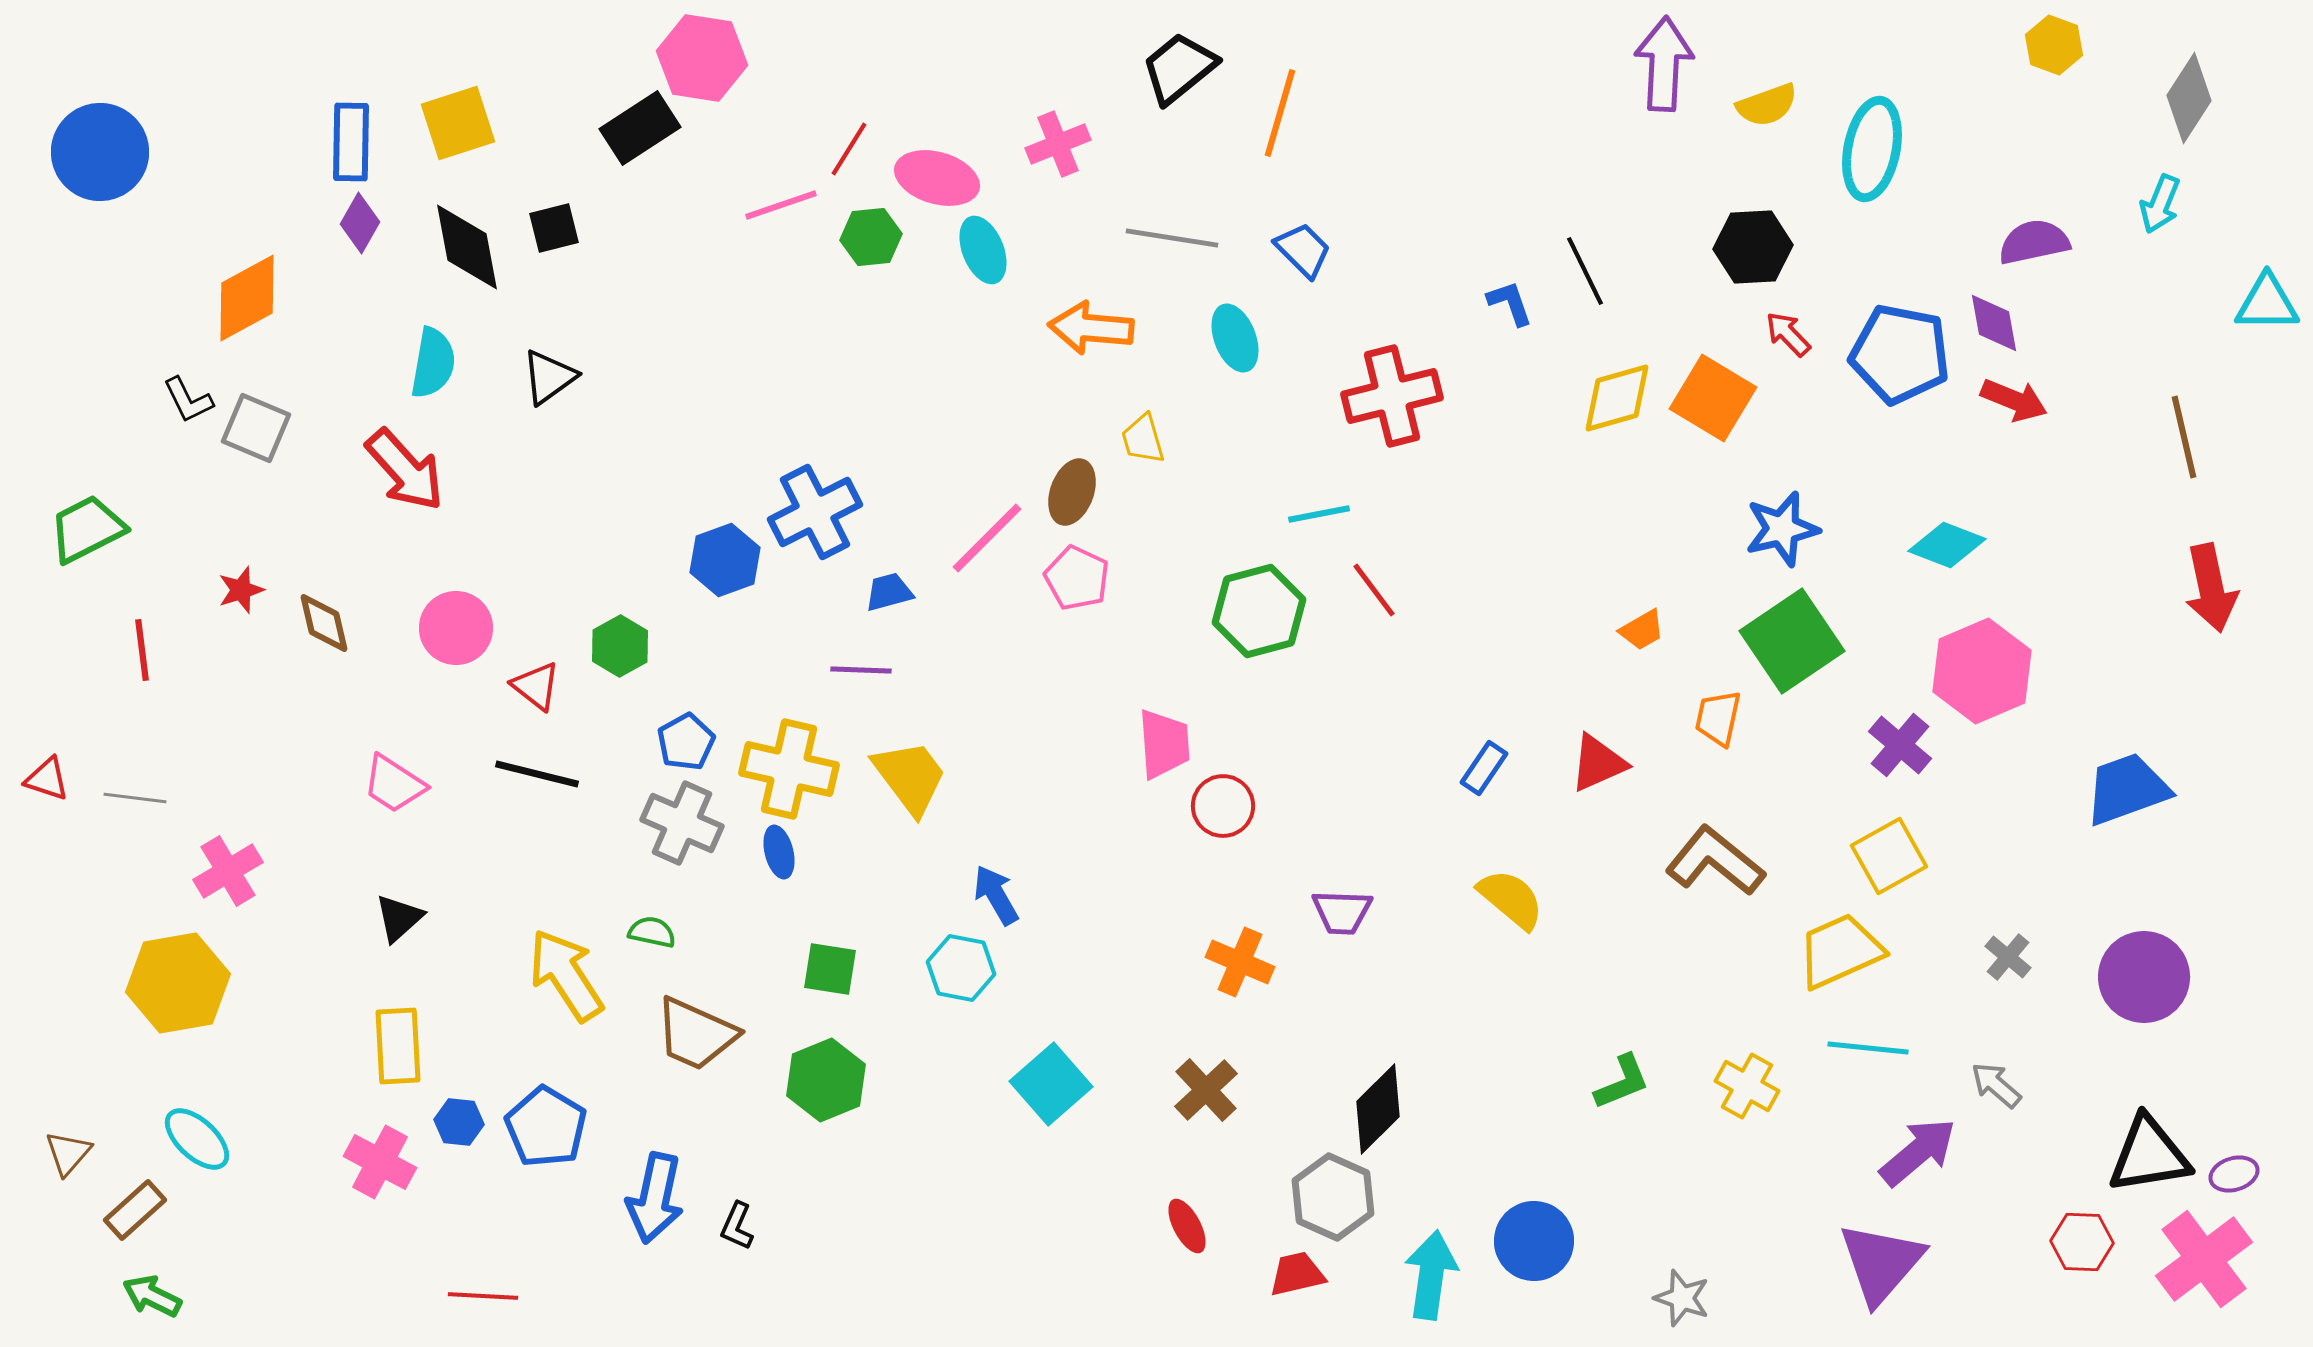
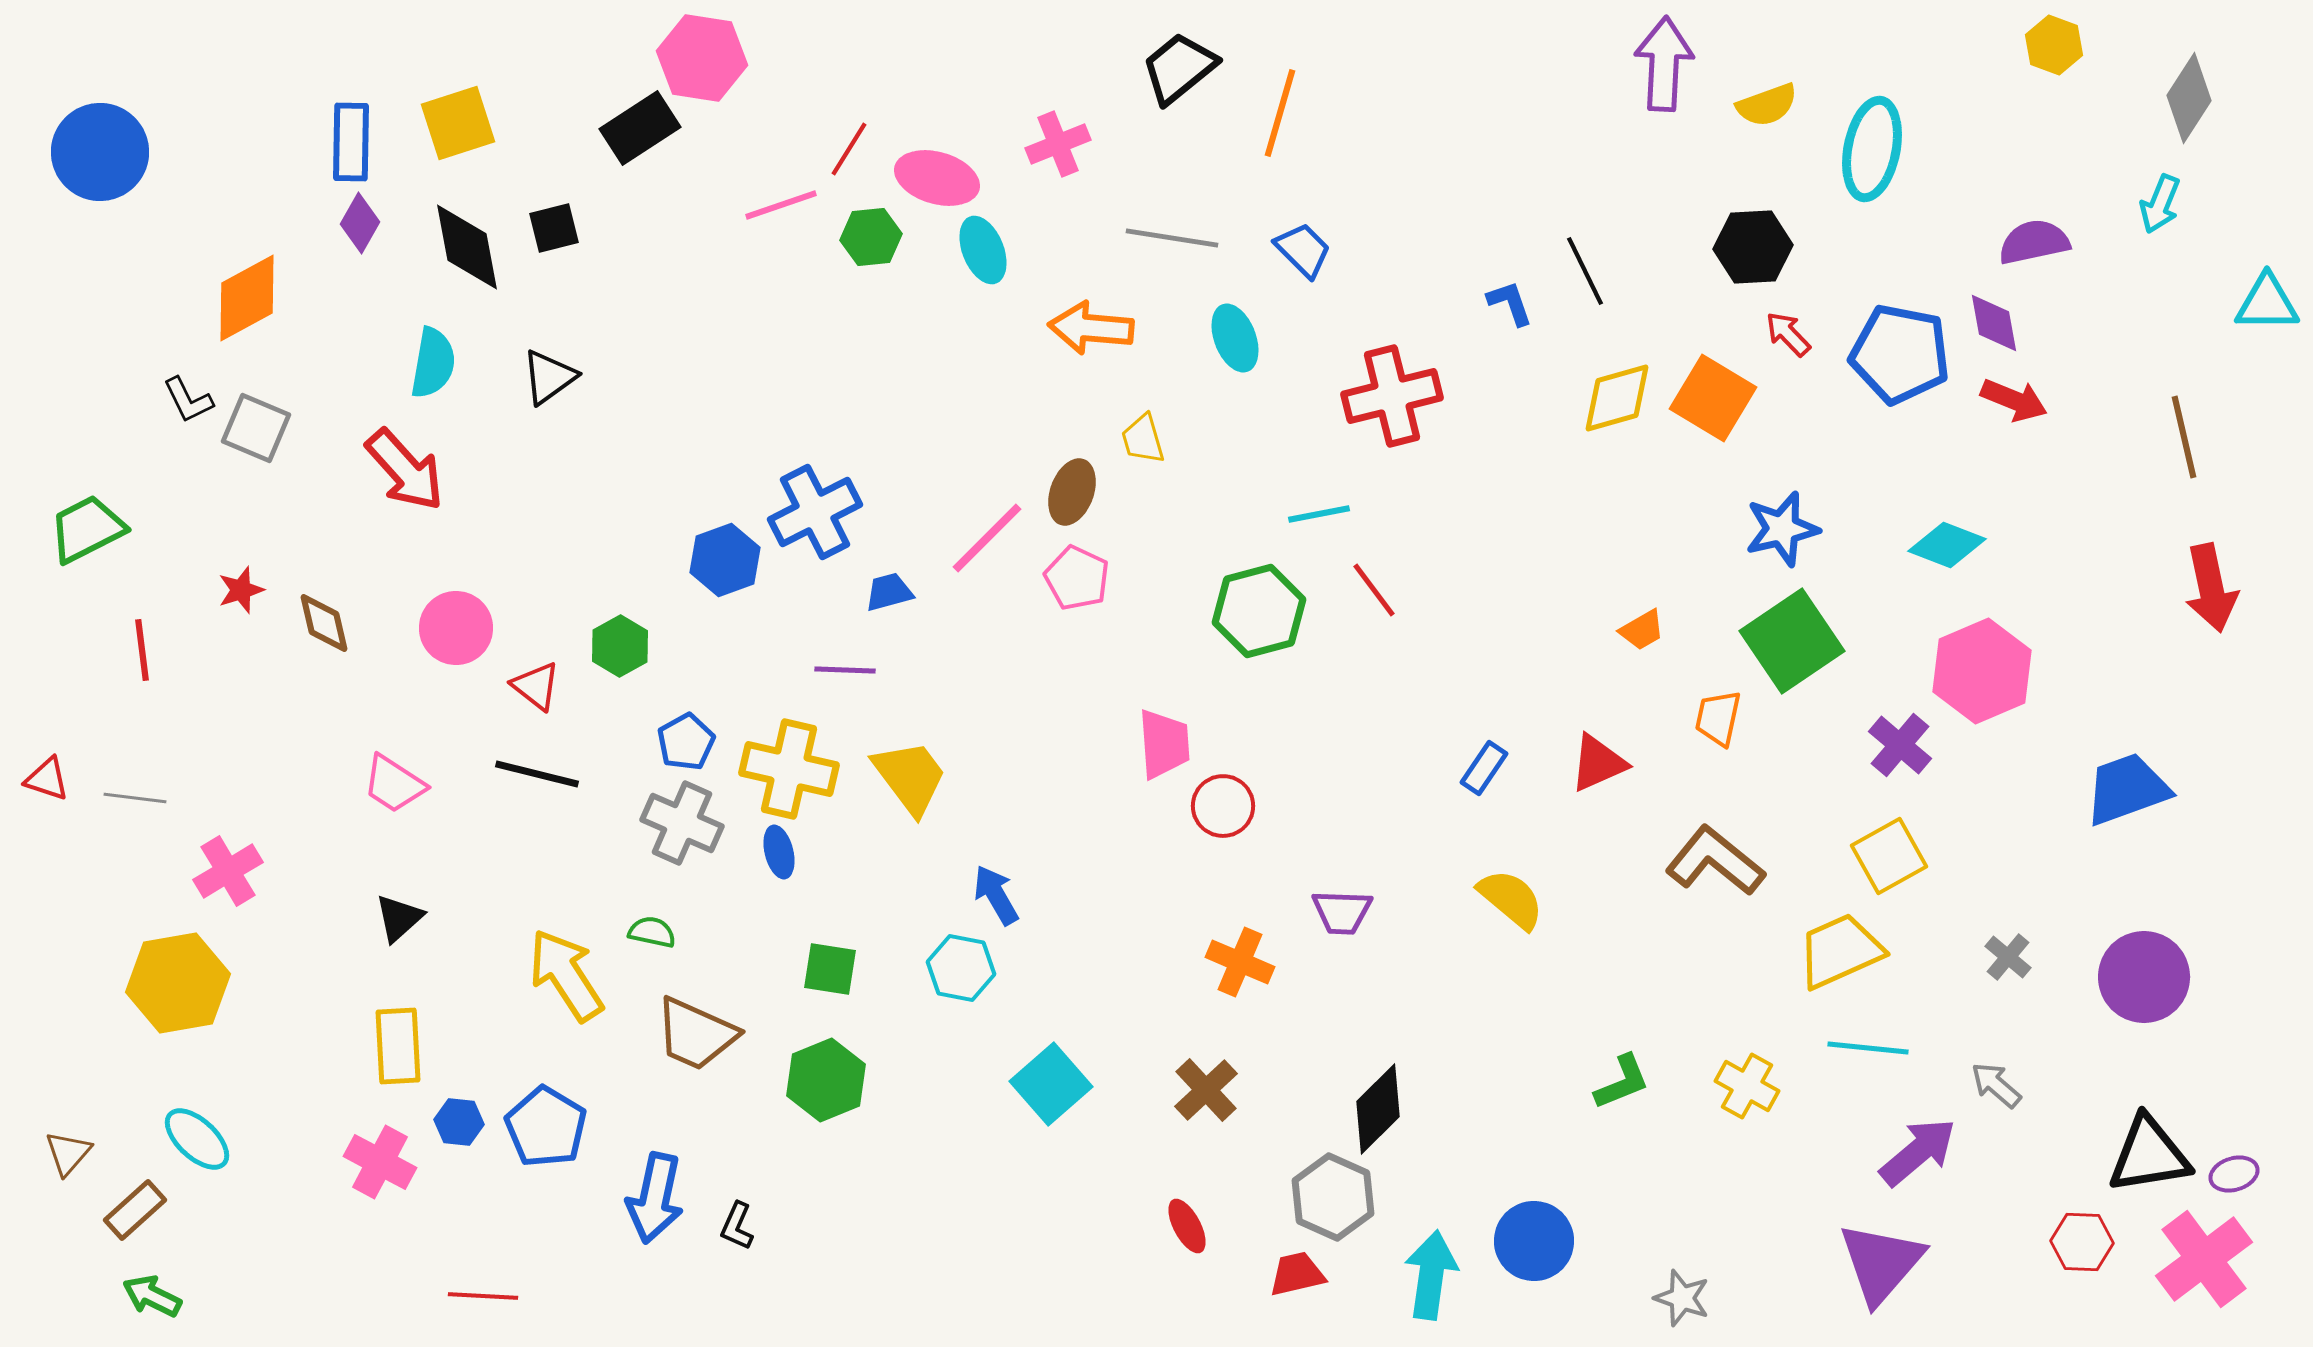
purple line at (861, 670): moved 16 px left
